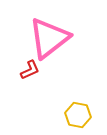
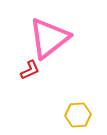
yellow hexagon: rotated 15 degrees counterclockwise
